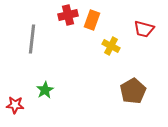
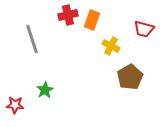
gray line: rotated 24 degrees counterclockwise
brown pentagon: moved 3 px left, 14 px up
